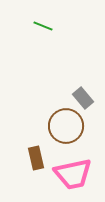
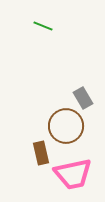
gray rectangle: rotated 10 degrees clockwise
brown rectangle: moved 5 px right, 5 px up
